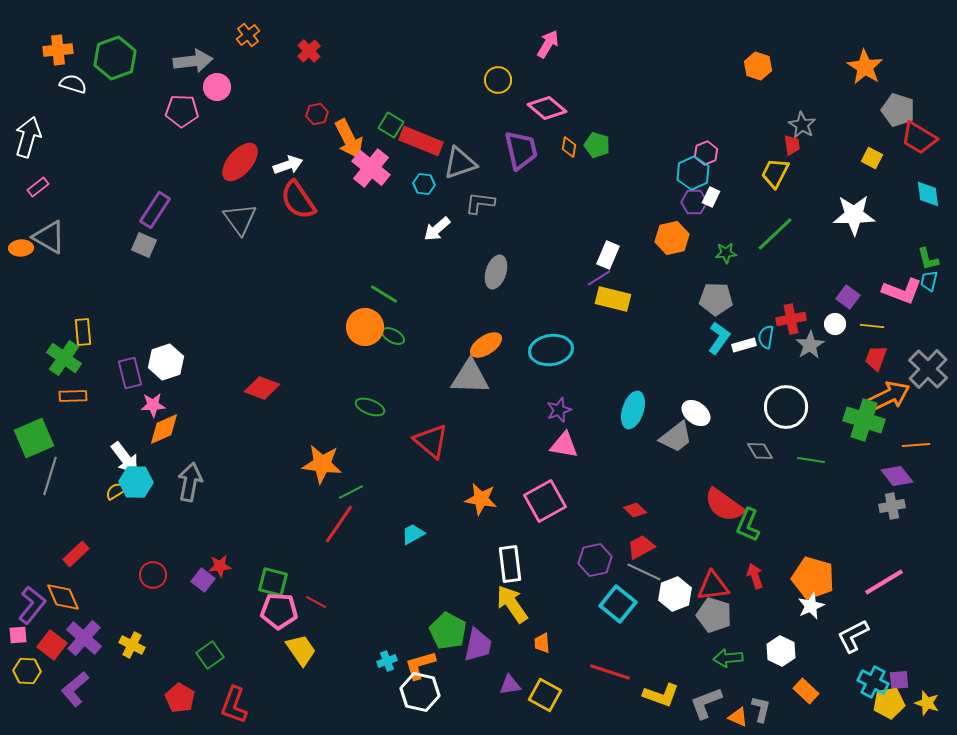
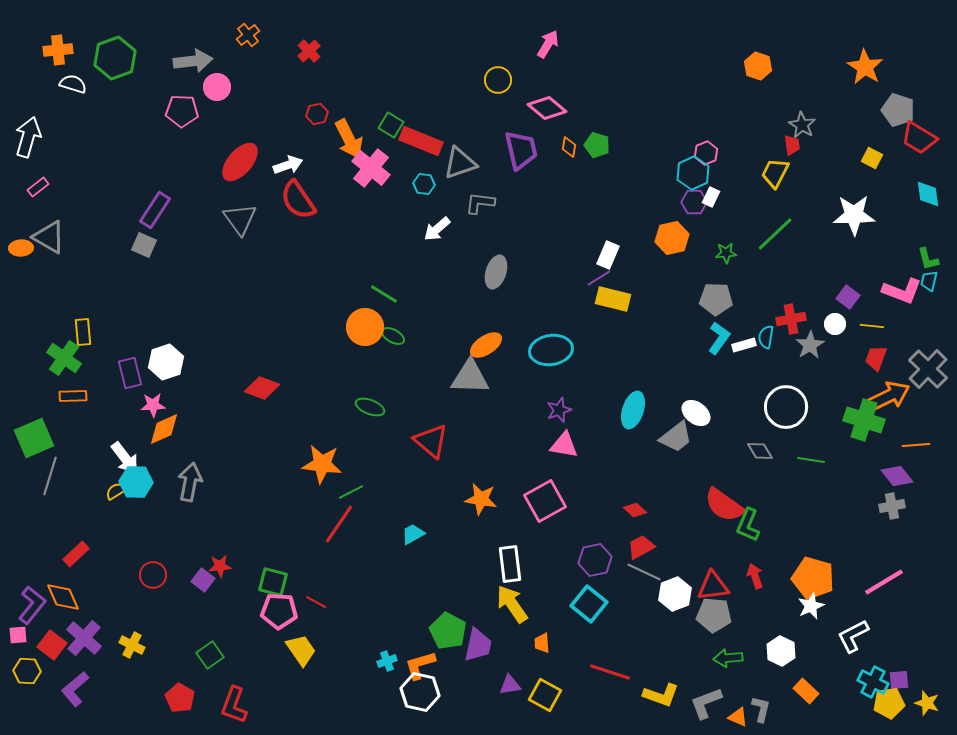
cyan square at (618, 604): moved 29 px left
gray pentagon at (714, 615): rotated 12 degrees counterclockwise
